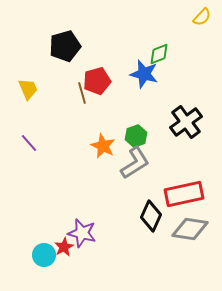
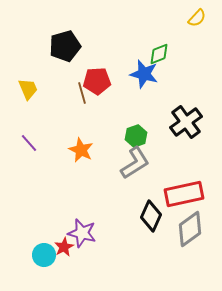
yellow semicircle: moved 5 px left, 1 px down
red pentagon: rotated 12 degrees clockwise
orange star: moved 22 px left, 4 px down
gray diamond: rotated 45 degrees counterclockwise
